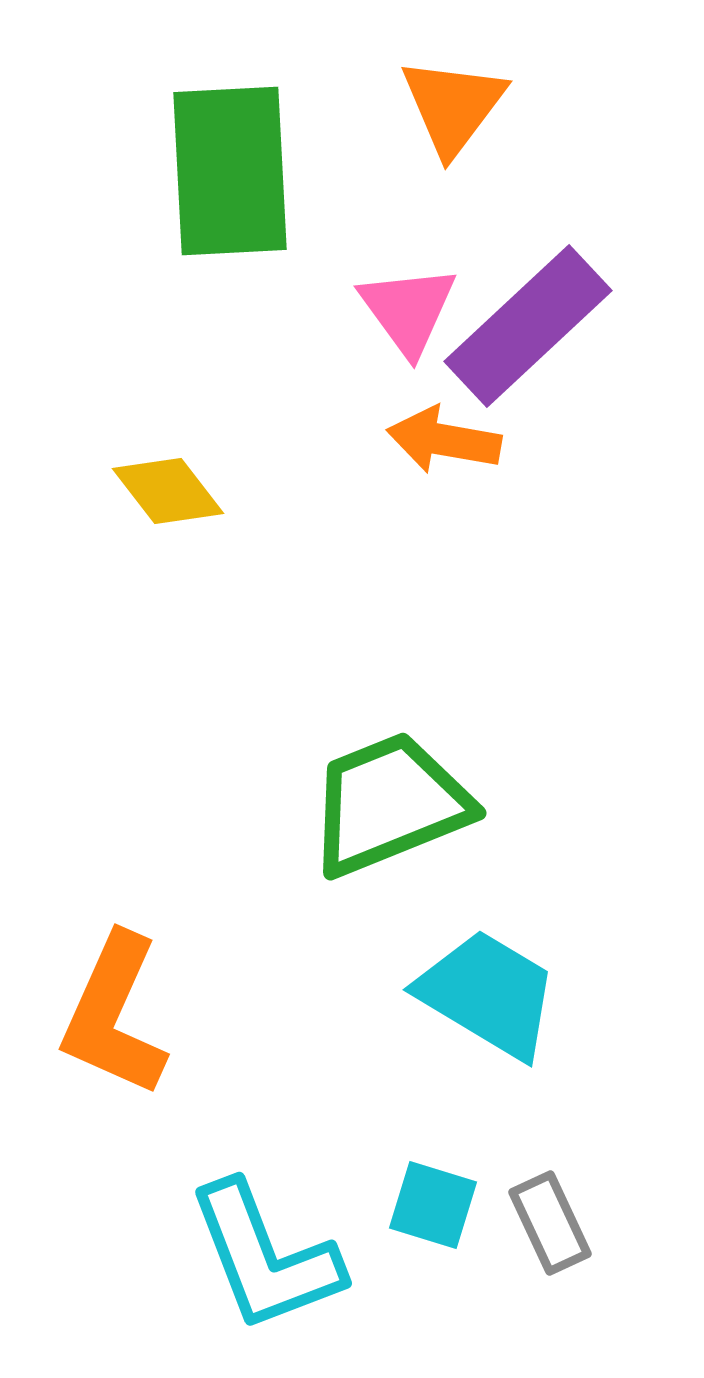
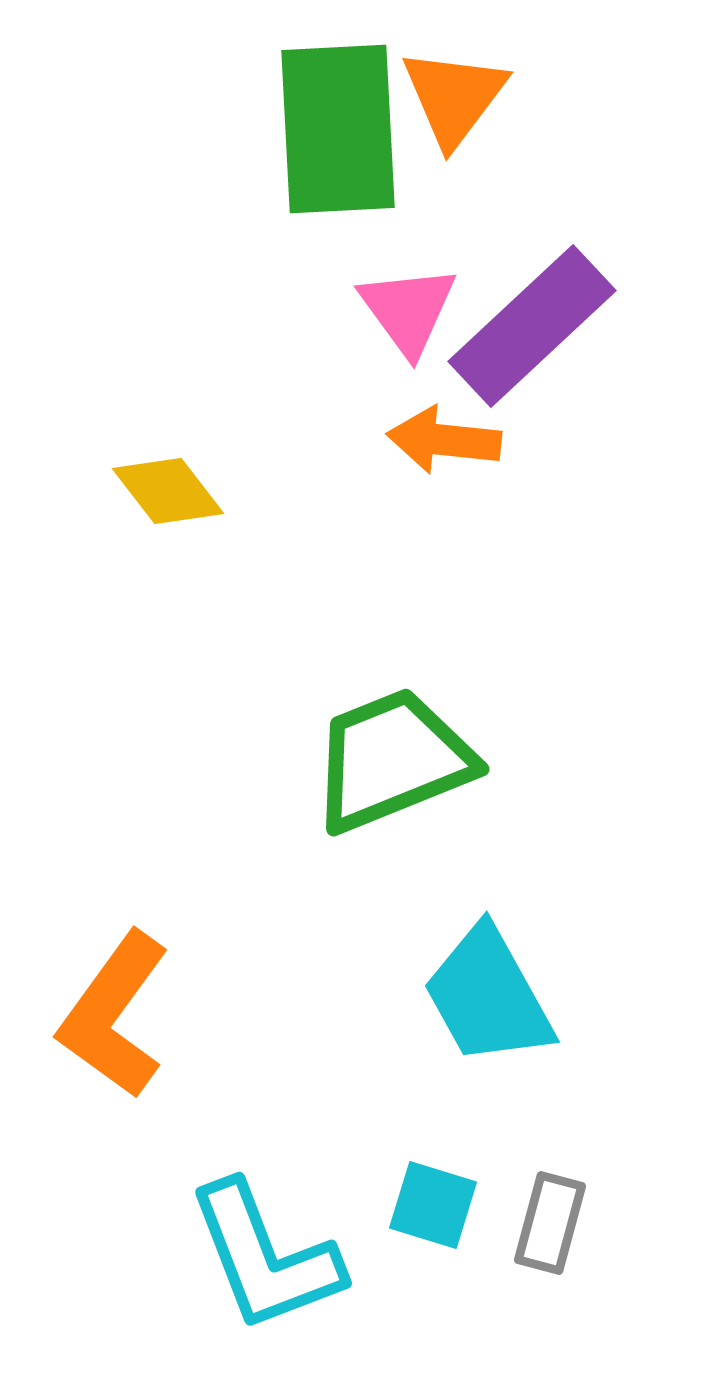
orange triangle: moved 1 px right, 9 px up
green rectangle: moved 108 px right, 42 px up
purple rectangle: moved 4 px right
orange arrow: rotated 4 degrees counterclockwise
green trapezoid: moved 3 px right, 44 px up
cyan trapezoid: moved 2 px down; rotated 150 degrees counterclockwise
orange L-shape: rotated 12 degrees clockwise
gray rectangle: rotated 40 degrees clockwise
